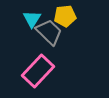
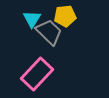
pink rectangle: moved 1 px left, 3 px down
